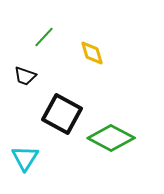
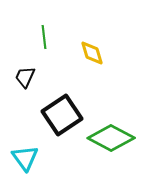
green line: rotated 50 degrees counterclockwise
black trapezoid: moved 1 px down; rotated 95 degrees clockwise
black square: moved 1 px down; rotated 27 degrees clockwise
cyan triangle: rotated 8 degrees counterclockwise
